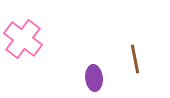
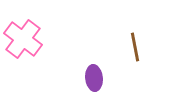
brown line: moved 12 px up
